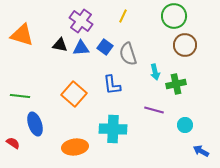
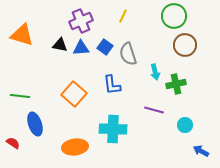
purple cross: rotated 30 degrees clockwise
